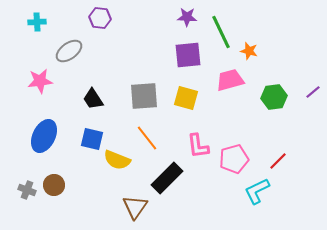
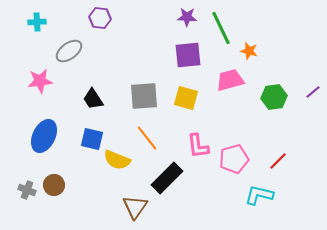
green line: moved 4 px up
cyan L-shape: moved 2 px right, 4 px down; rotated 40 degrees clockwise
